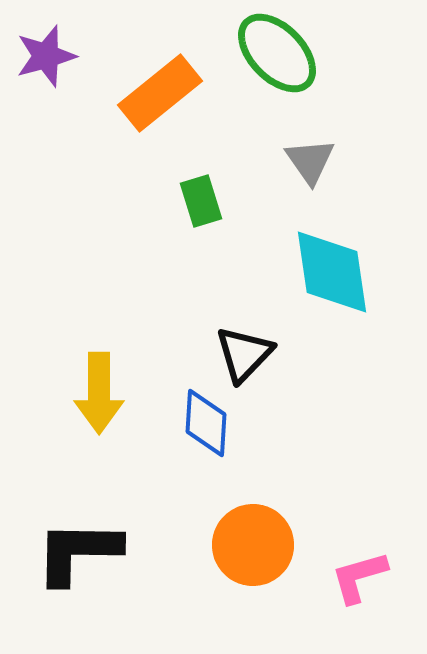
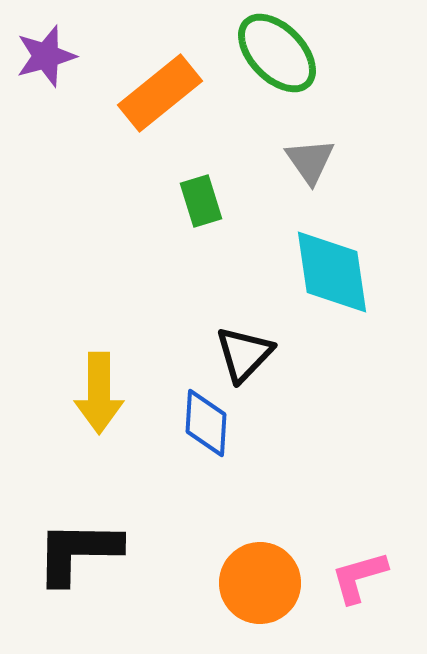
orange circle: moved 7 px right, 38 px down
